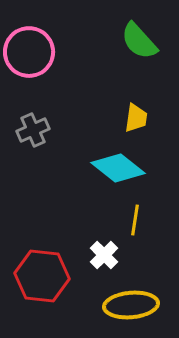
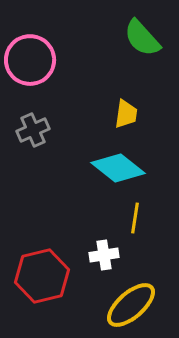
green semicircle: moved 3 px right, 3 px up
pink circle: moved 1 px right, 8 px down
yellow trapezoid: moved 10 px left, 4 px up
yellow line: moved 2 px up
white cross: rotated 36 degrees clockwise
red hexagon: rotated 20 degrees counterclockwise
yellow ellipse: rotated 36 degrees counterclockwise
